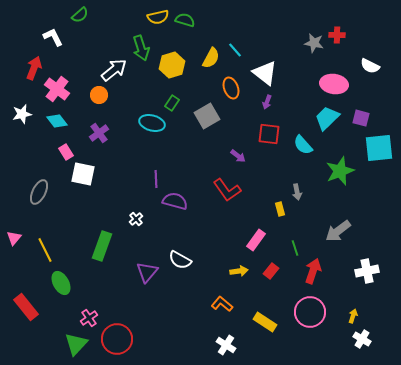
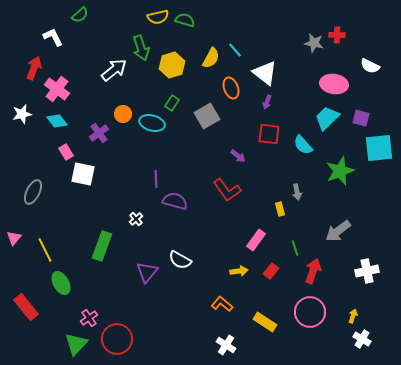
orange circle at (99, 95): moved 24 px right, 19 px down
gray ellipse at (39, 192): moved 6 px left
